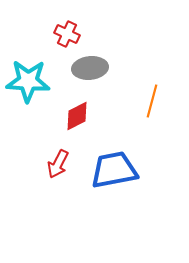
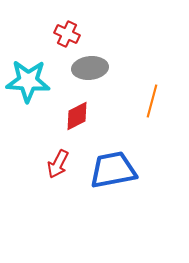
blue trapezoid: moved 1 px left
